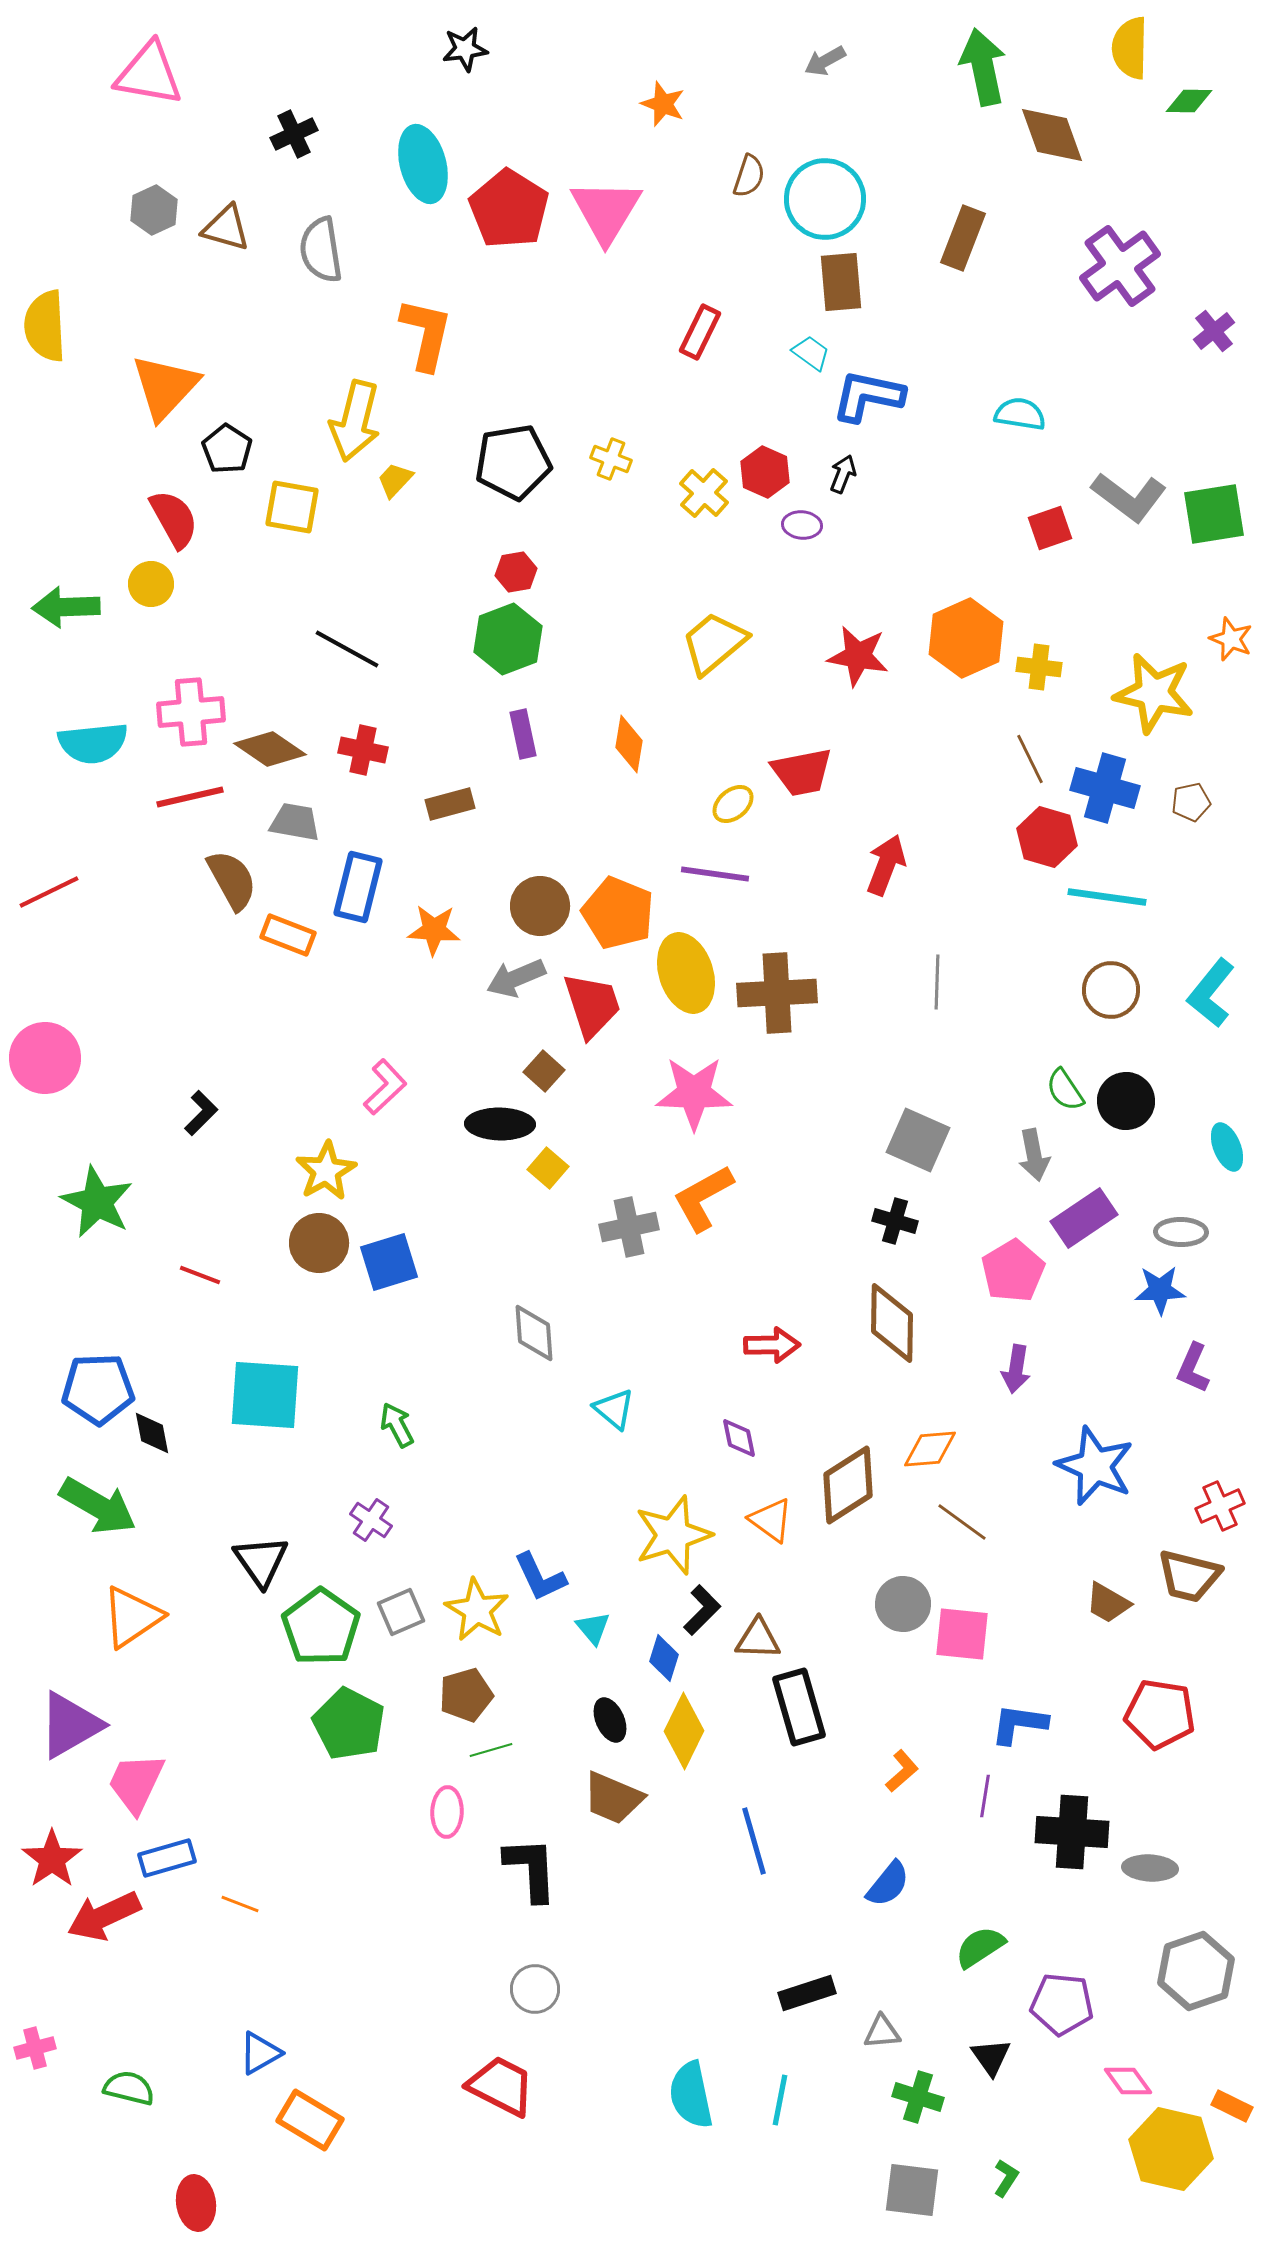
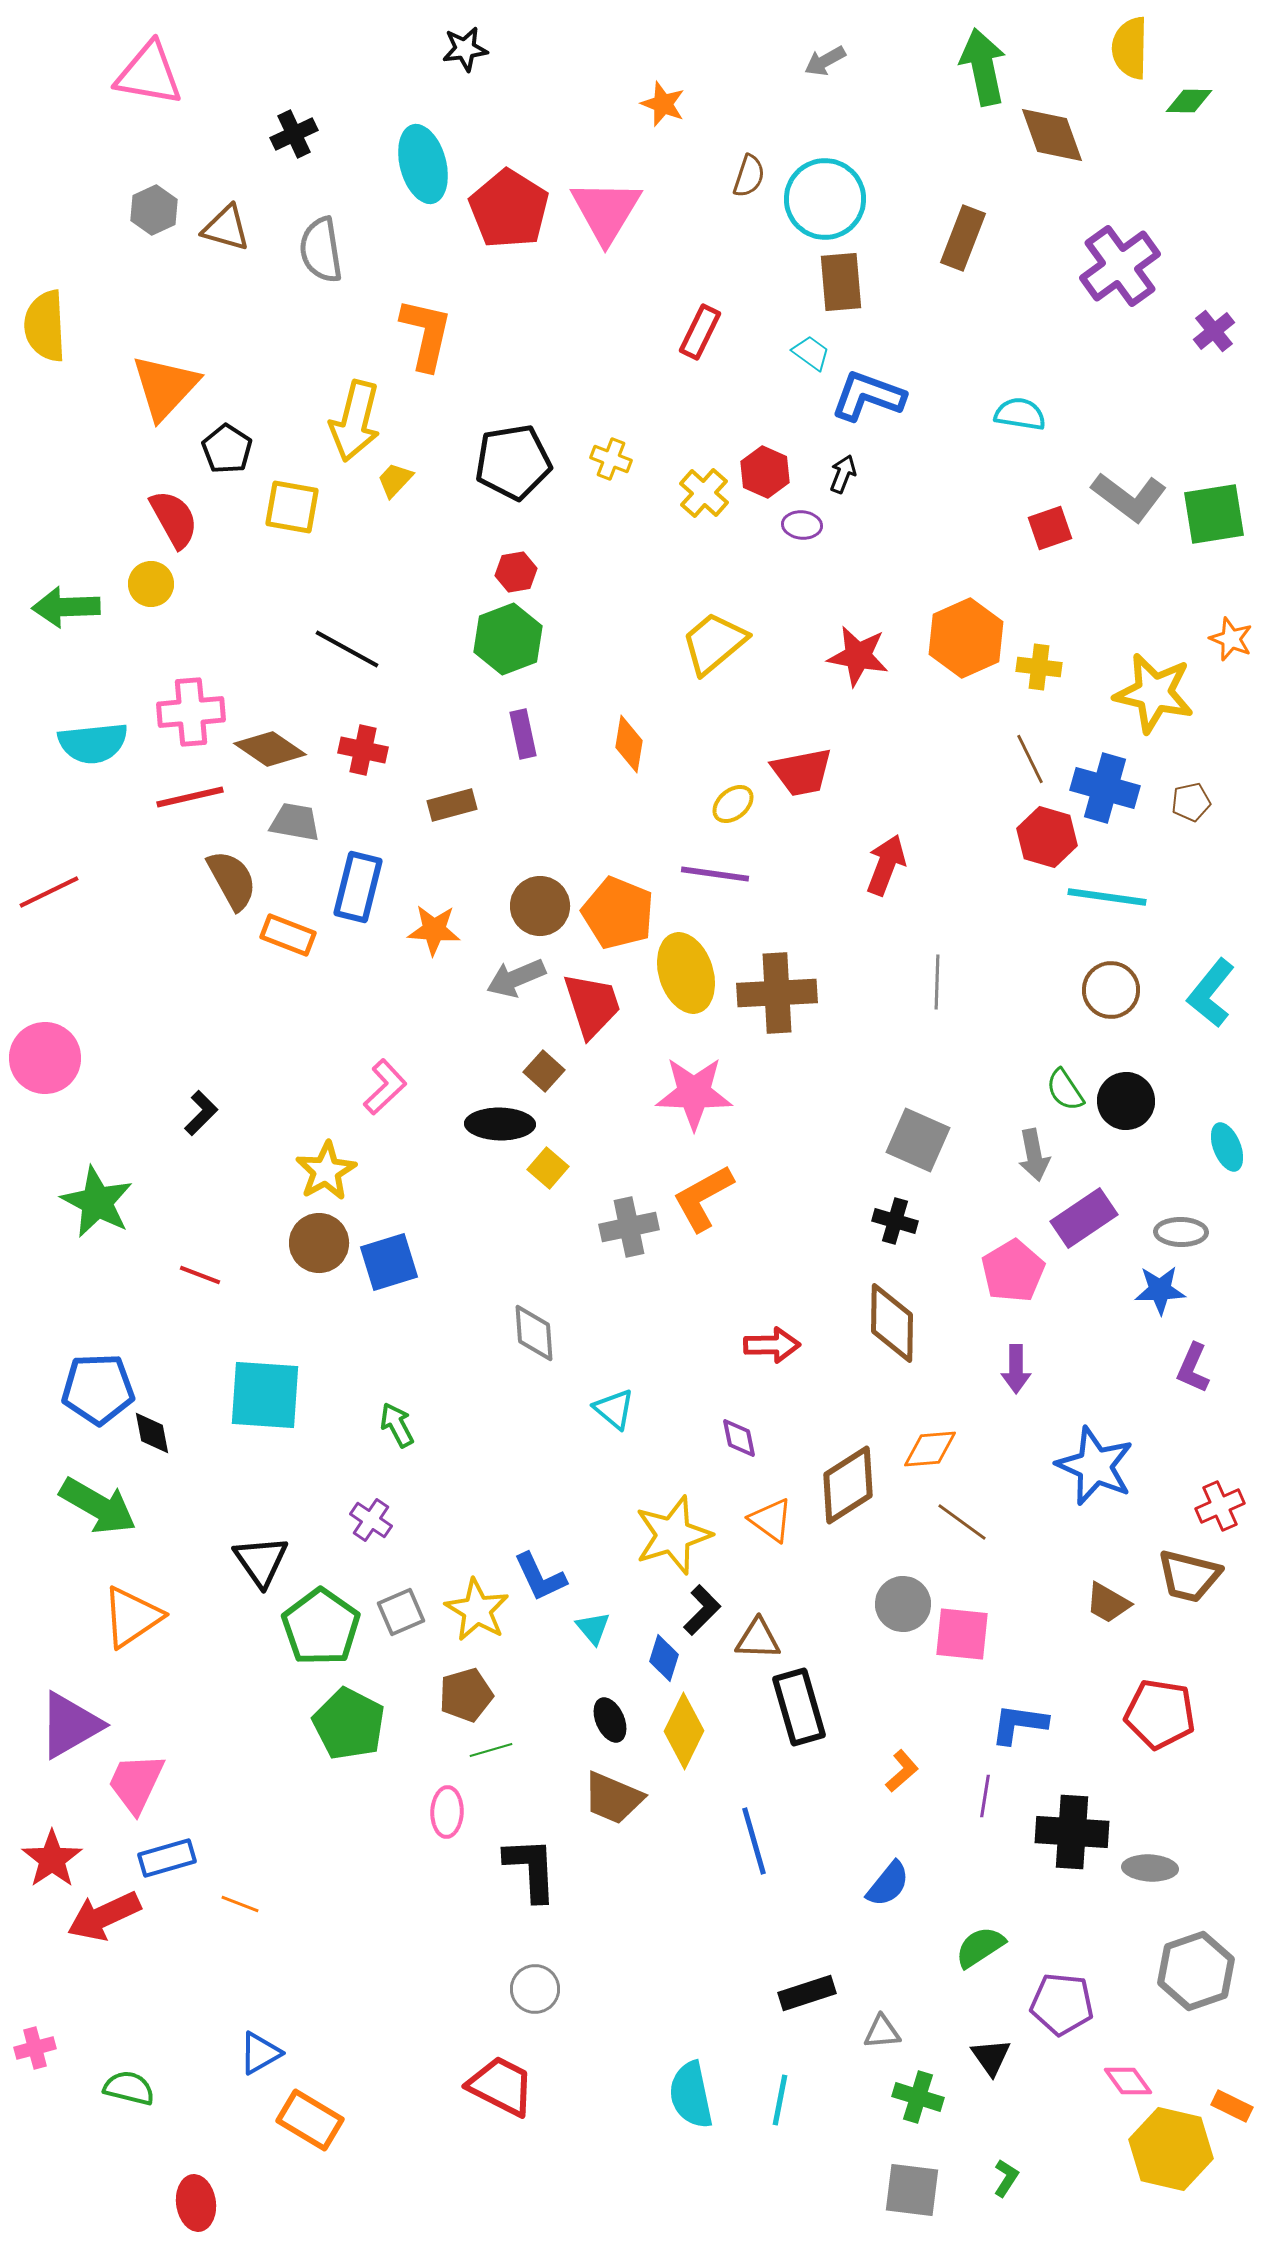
blue L-shape at (868, 396): rotated 8 degrees clockwise
brown rectangle at (450, 804): moved 2 px right, 1 px down
purple arrow at (1016, 1369): rotated 9 degrees counterclockwise
